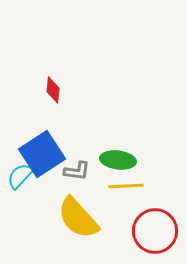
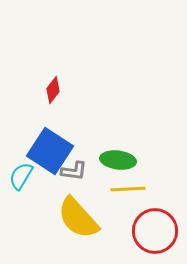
red diamond: rotated 32 degrees clockwise
blue square: moved 8 px right, 3 px up; rotated 24 degrees counterclockwise
gray L-shape: moved 3 px left
cyan semicircle: moved 1 px right; rotated 12 degrees counterclockwise
yellow line: moved 2 px right, 3 px down
